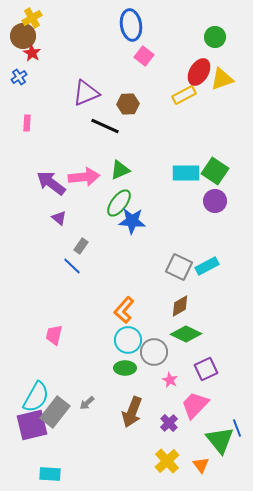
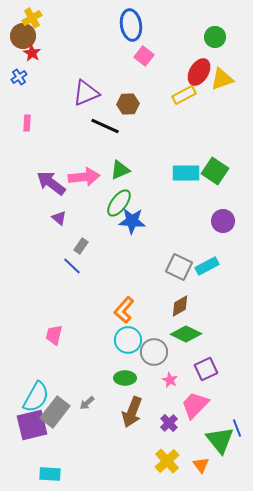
purple circle at (215, 201): moved 8 px right, 20 px down
green ellipse at (125, 368): moved 10 px down
